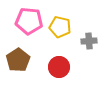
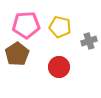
pink pentagon: moved 3 px left, 4 px down; rotated 8 degrees counterclockwise
gray cross: rotated 14 degrees counterclockwise
brown pentagon: moved 1 px left, 6 px up
